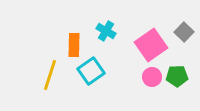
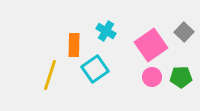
cyan square: moved 4 px right, 2 px up
green pentagon: moved 4 px right, 1 px down
